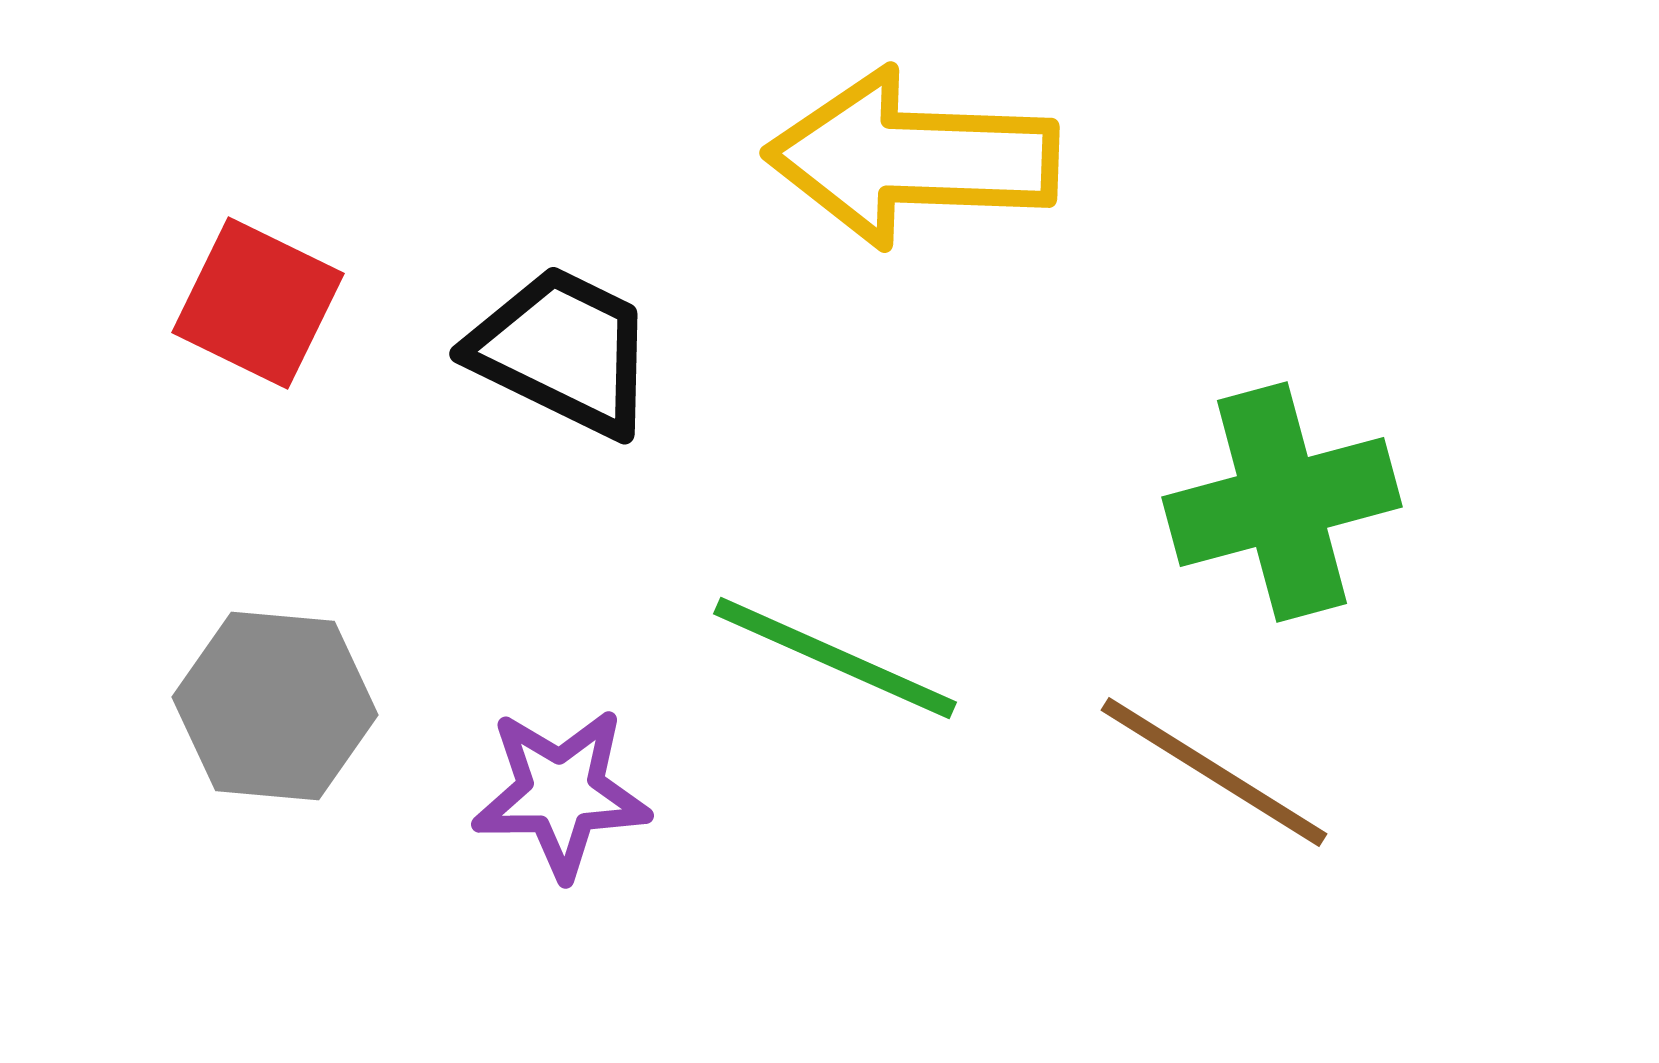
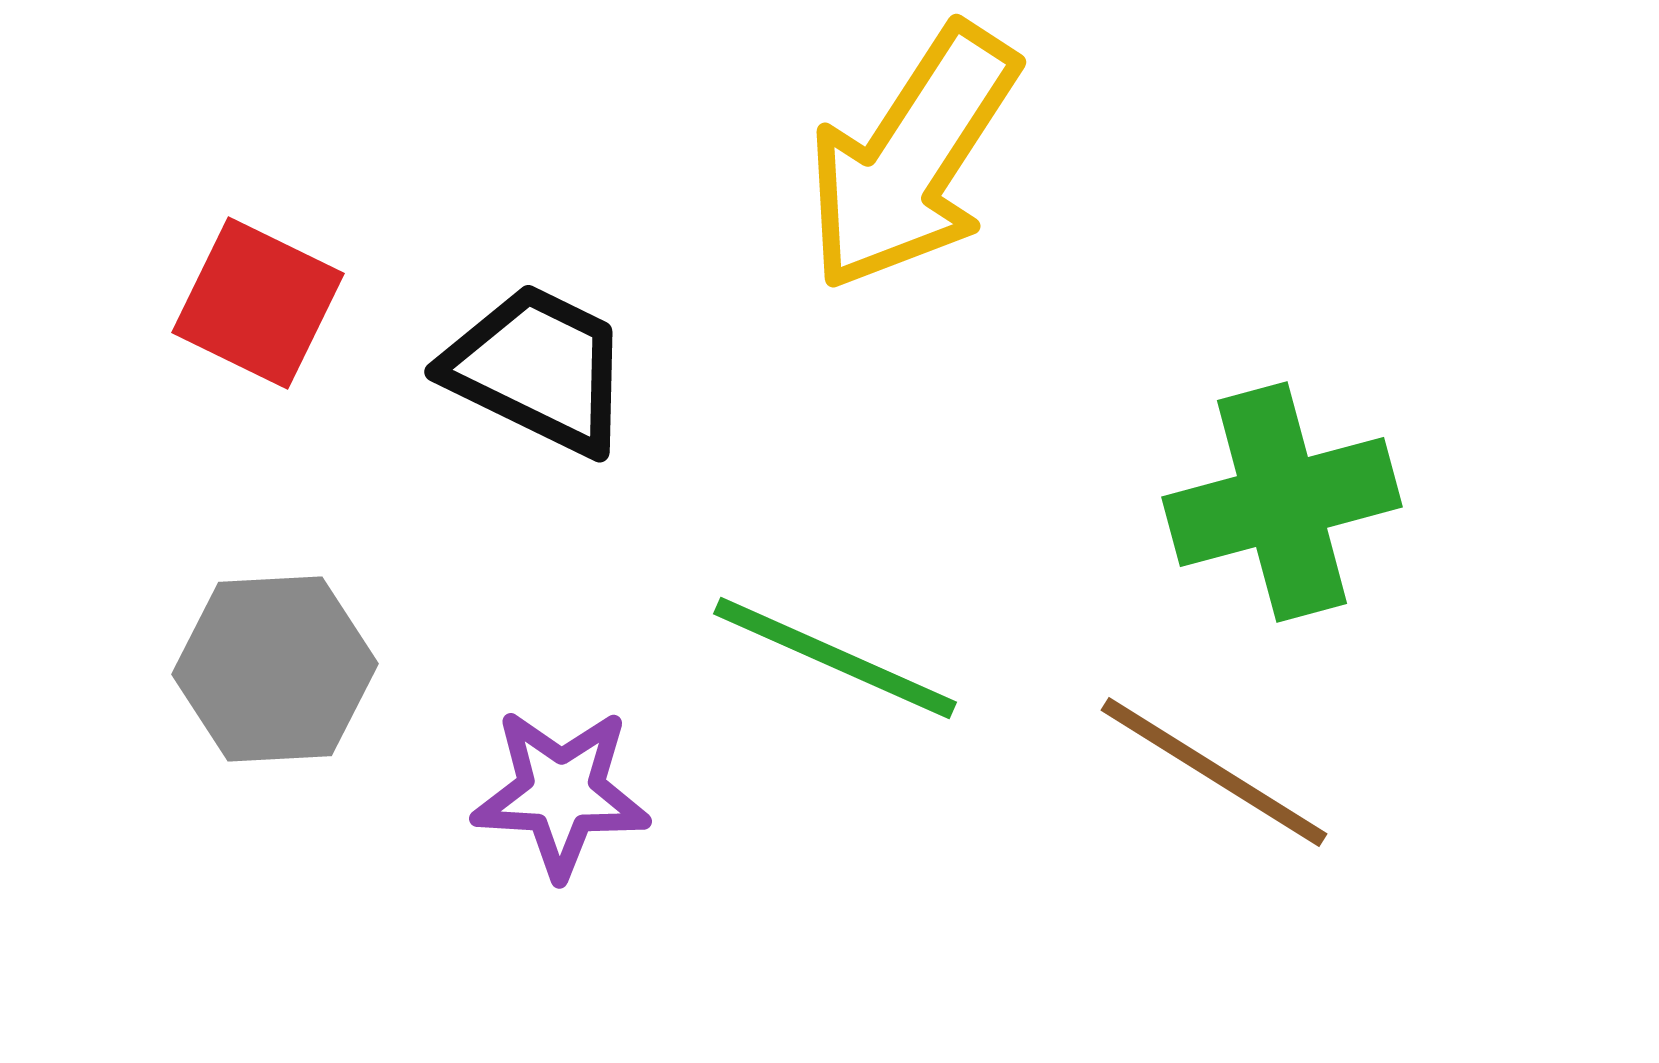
yellow arrow: rotated 59 degrees counterclockwise
black trapezoid: moved 25 px left, 18 px down
gray hexagon: moved 37 px up; rotated 8 degrees counterclockwise
purple star: rotated 4 degrees clockwise
